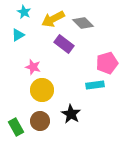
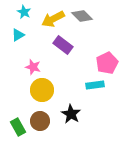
gray diamond: moved 1 px left, 7 px up
purple rectangle: moved 1 px left, 1 px down
pink pentagon: rotated 10 degrees counterclockwise
green rectangle: moved 2 px right
